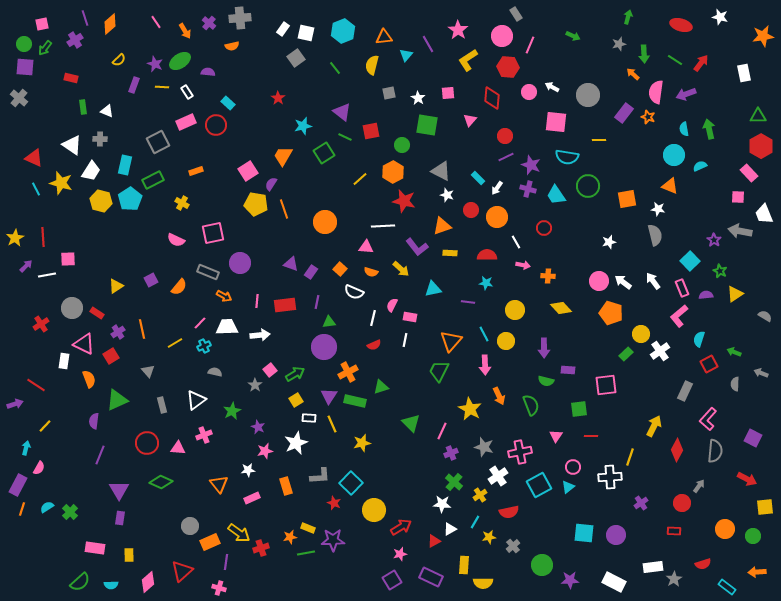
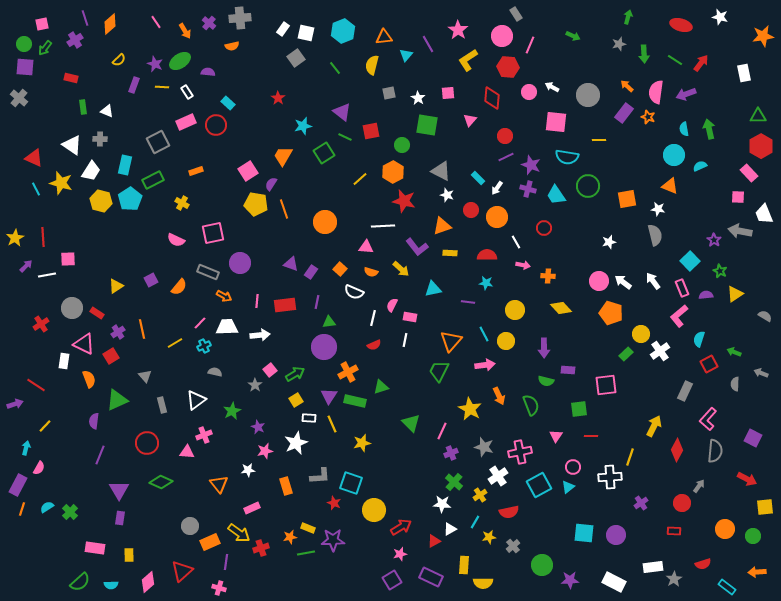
orange arrow at (633, 74): moved 6 px left, 12 px down
pink arrow at (485, 365): rotated 96 degrees counterclockwise
gray triangle at (148, 371): moved 3 px left, 5 px down
pink triangle at (178, 448): moved 9 px right, 4 px down
cyan square at (351, 483): rotated 25 degrees counterclockwise
pink rectangle at (252, 498): moved 10 px down
